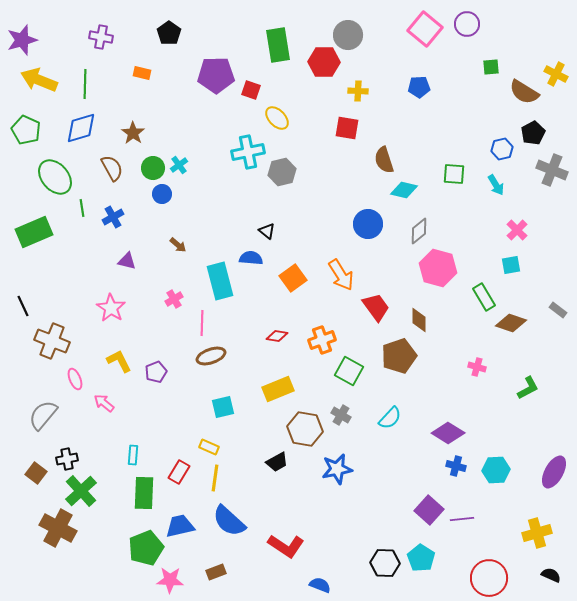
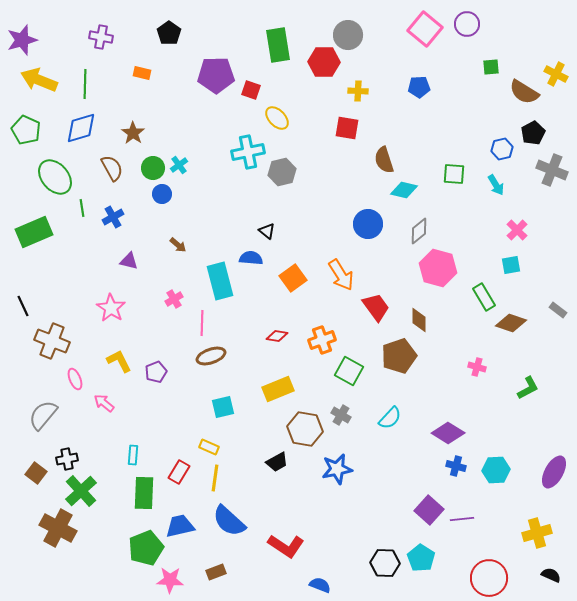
purple triangle at (127, 261): moved 2 px right
